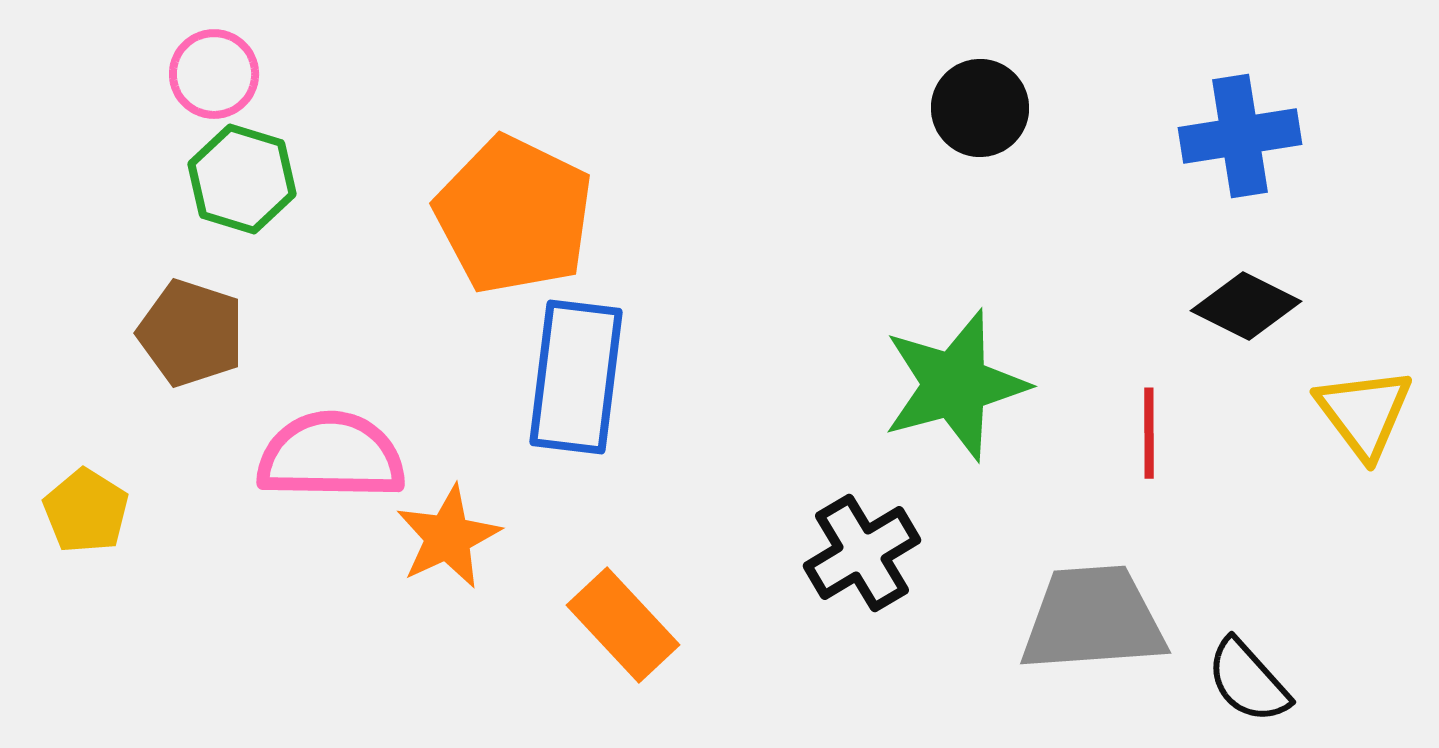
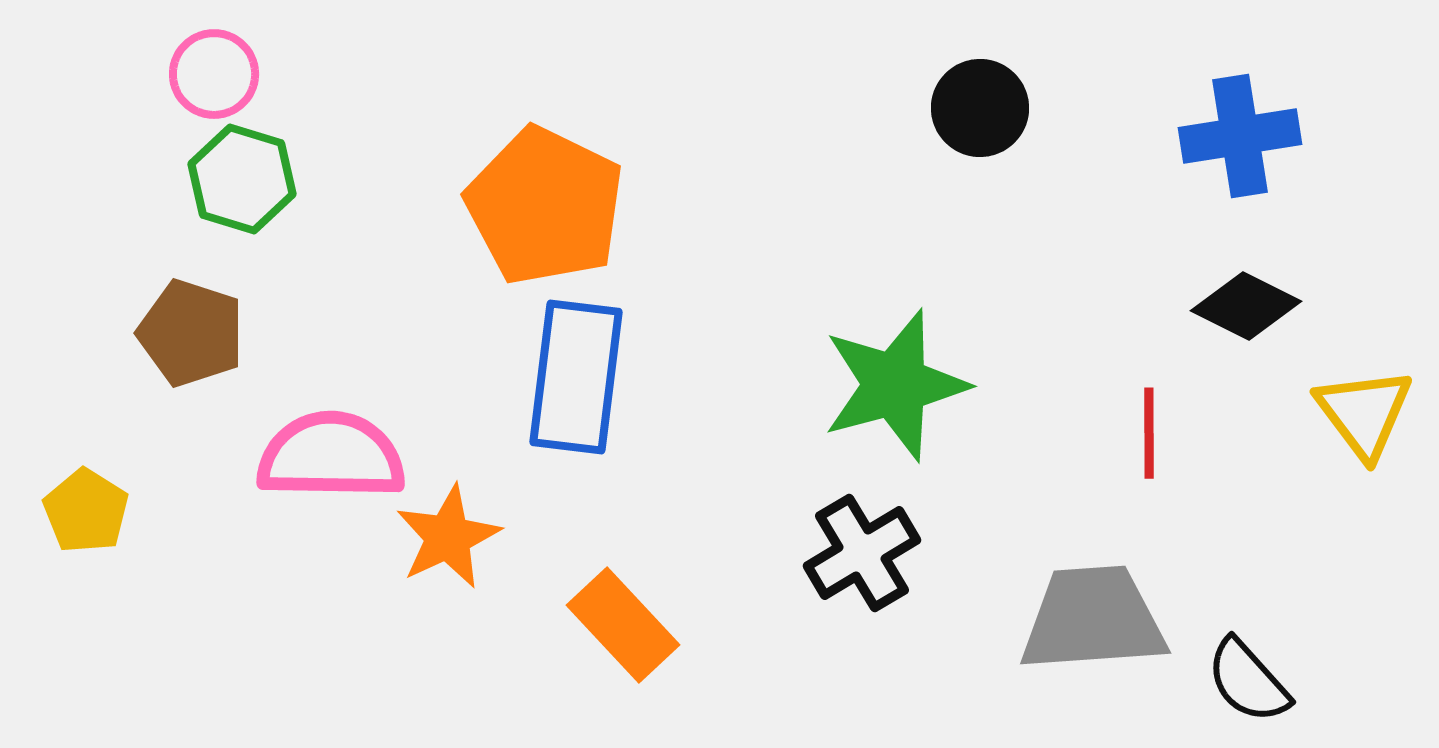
orange pentagon: moved 31 px right, 9 px up
green star: moved 60 px left
